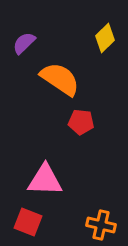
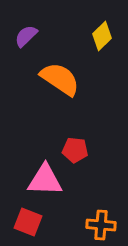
yellow diamond: moved 3 px left, 2 px up
purple semicircle: moved 2 px right, 7 px up
red pentagon: moved 6 px left, 28 px down
orange cross: rotated 8 degrees counterclockwise
